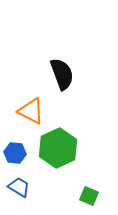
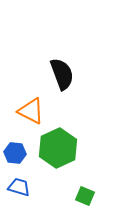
blue trapezoid: rotated 15 degrees counterclockwise
green square: moved 4 px left
